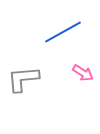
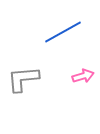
pink arrow: moved 3 px down; rotated 50 degrees counterclockwise
